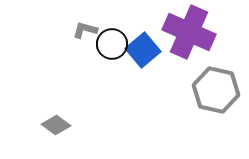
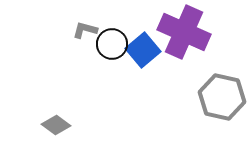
purple cross: moved 5 px left
gray hexagon: moved 6 px right, 7 px down
